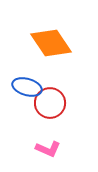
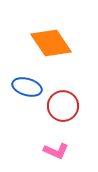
red circle: moved 13 px right, 3 px down
pink L-shape: moved 8 px right, 2 px down
